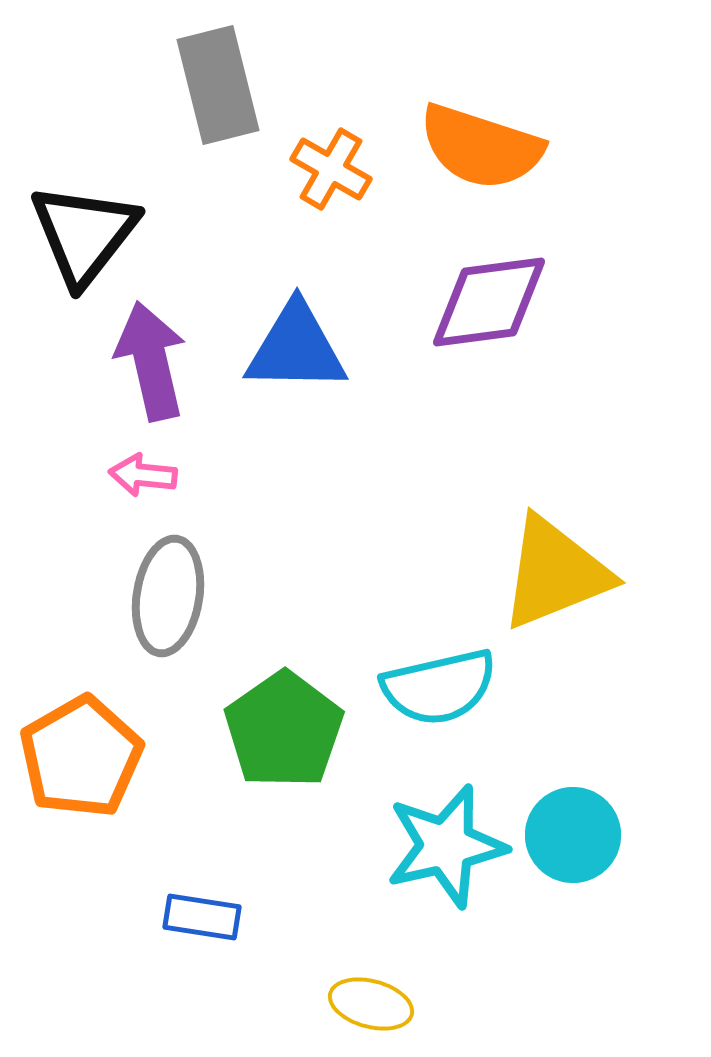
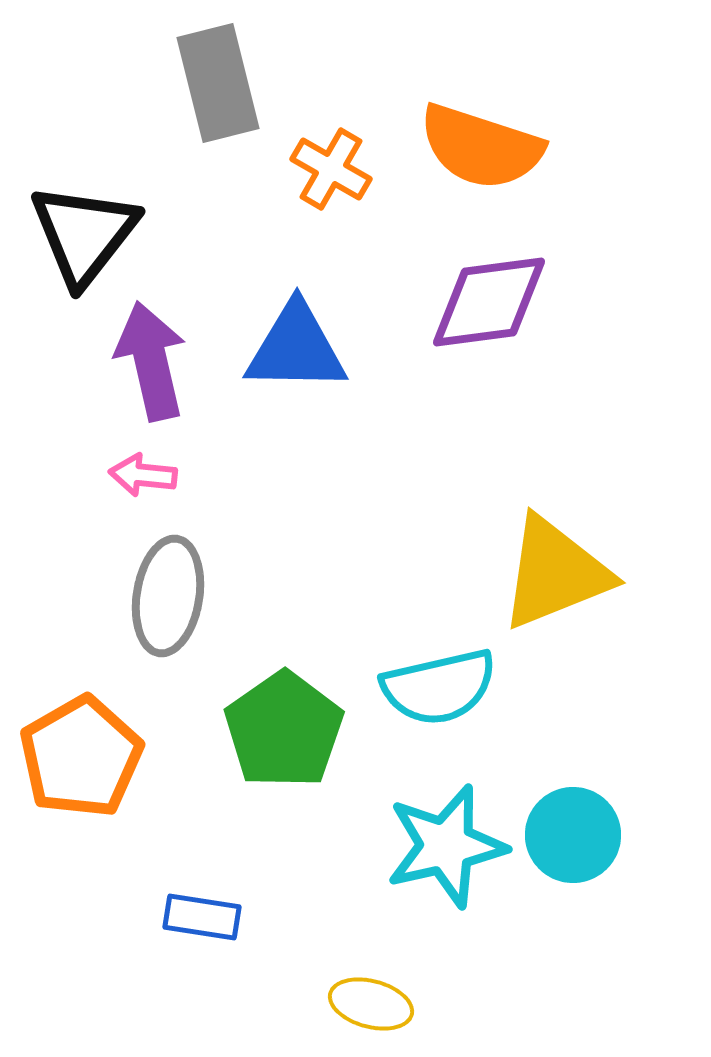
gray rectangle: moved 2 px up
